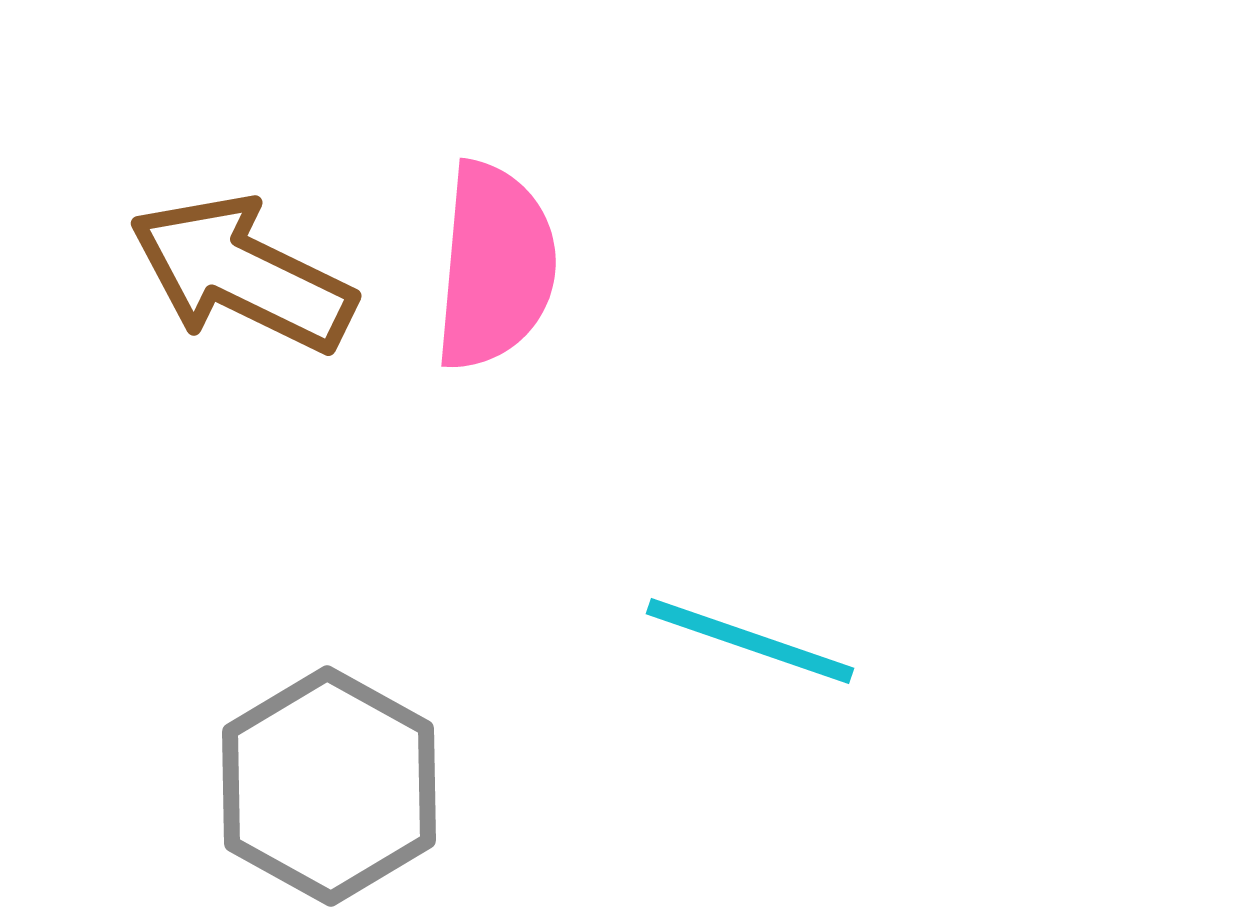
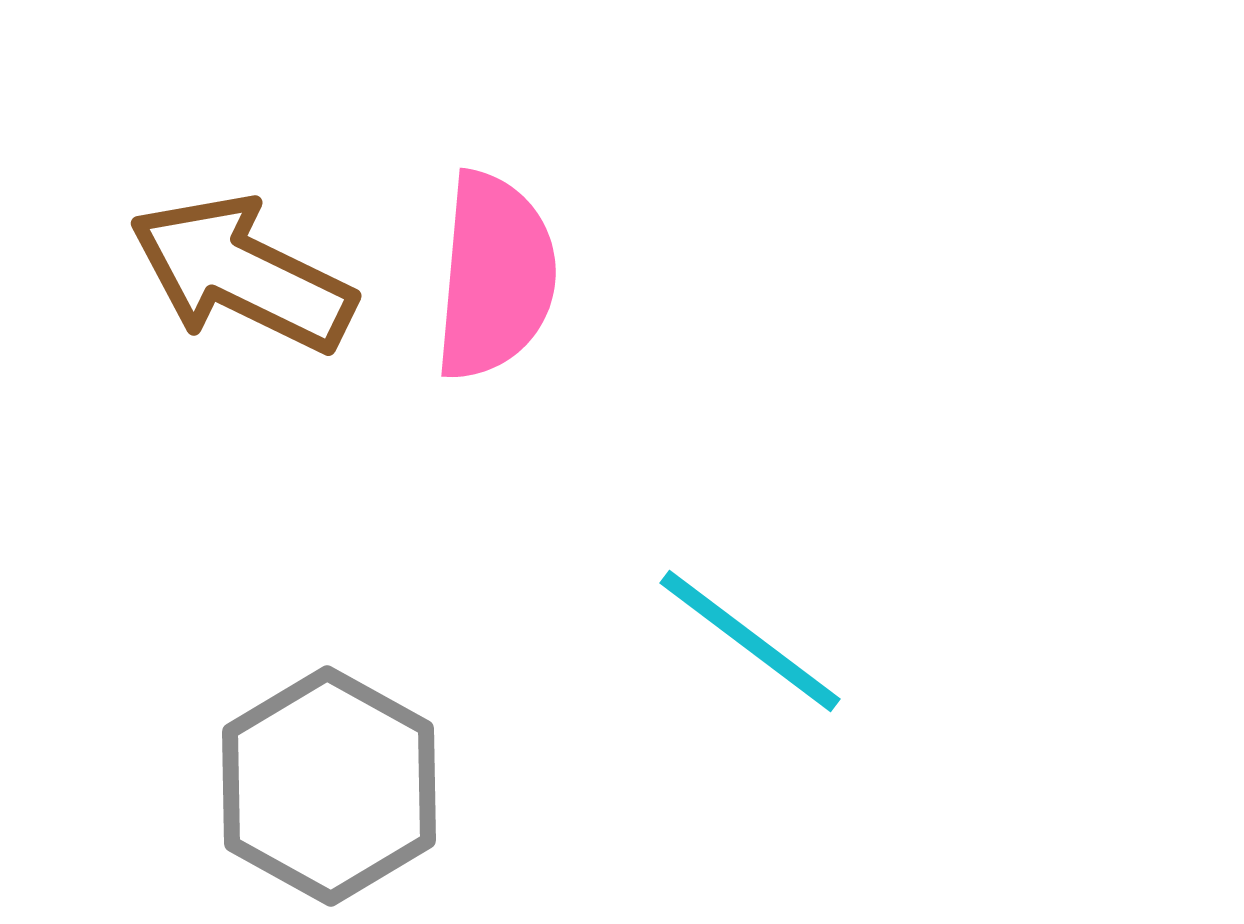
pink semicircle: moved 10 px down
cyan line: rotated 18 degrees clockwise
